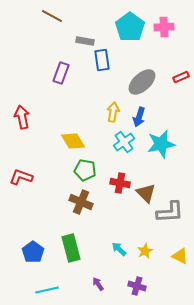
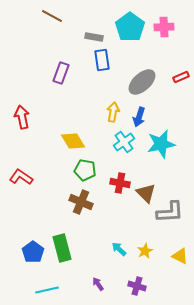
gray rectangle: moved 9 px right, 4 px up
red L-shape: rotated 15 degrees clockwise
green rectangle: moved 9 px left
